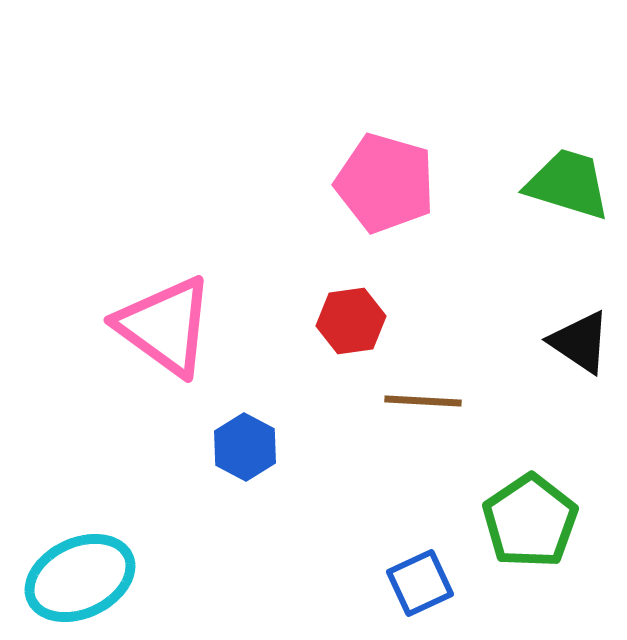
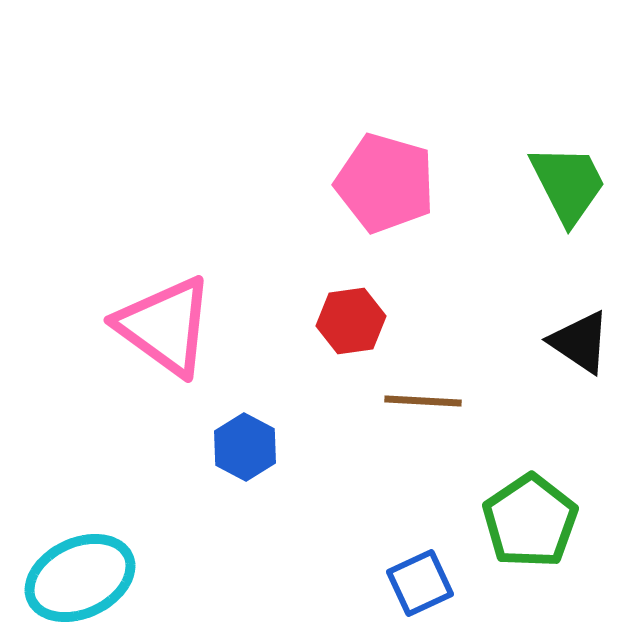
green trapezoid: rotated 46 degrees clockwise
